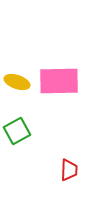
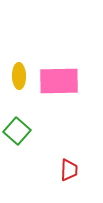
yellow ellipse: moved 2 px right, 6 px up; rotated 70 degrees clockwise
green square: rotated 20 degrees counterclockwise
